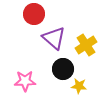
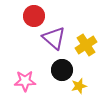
red circle: moved 2 px down
black circle: moved 1 px left, 1 px down
yellow star: rotated 21 degrees counterclockwise
